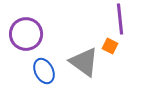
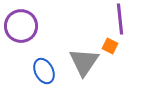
purple circle: moved 5 px left, 8 px up
gray triangle: rotated 28 degrees clockwise
